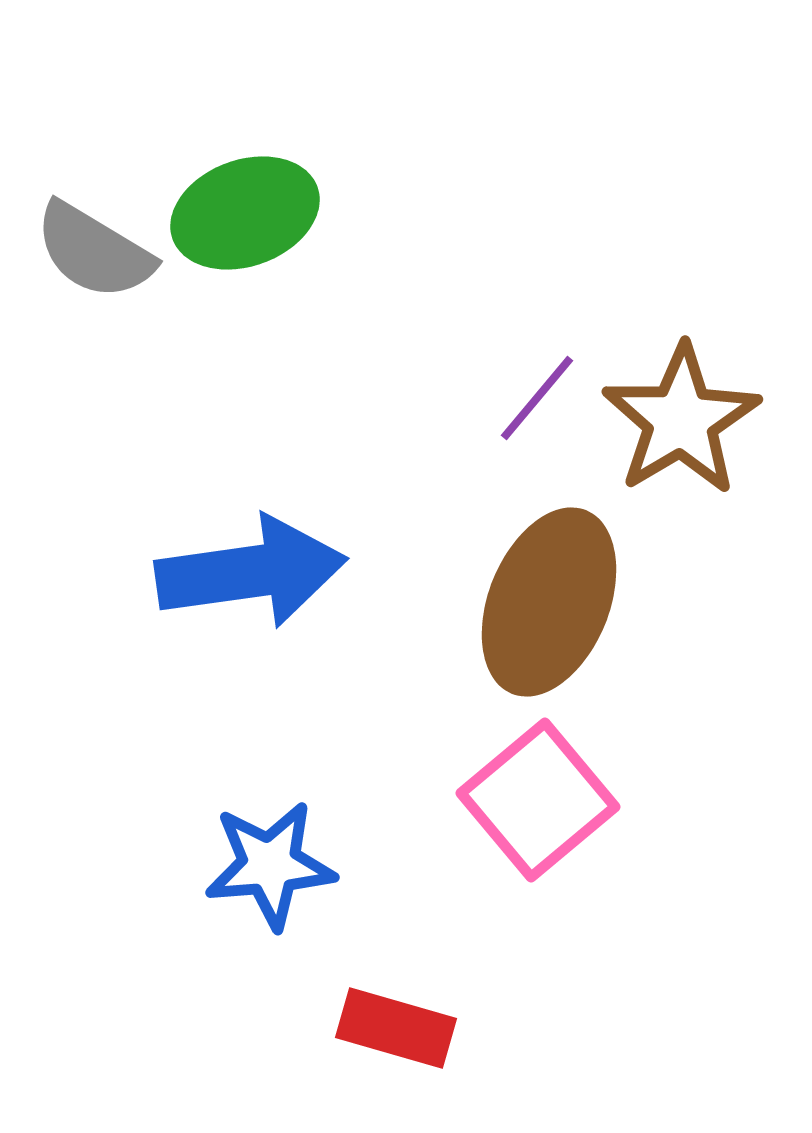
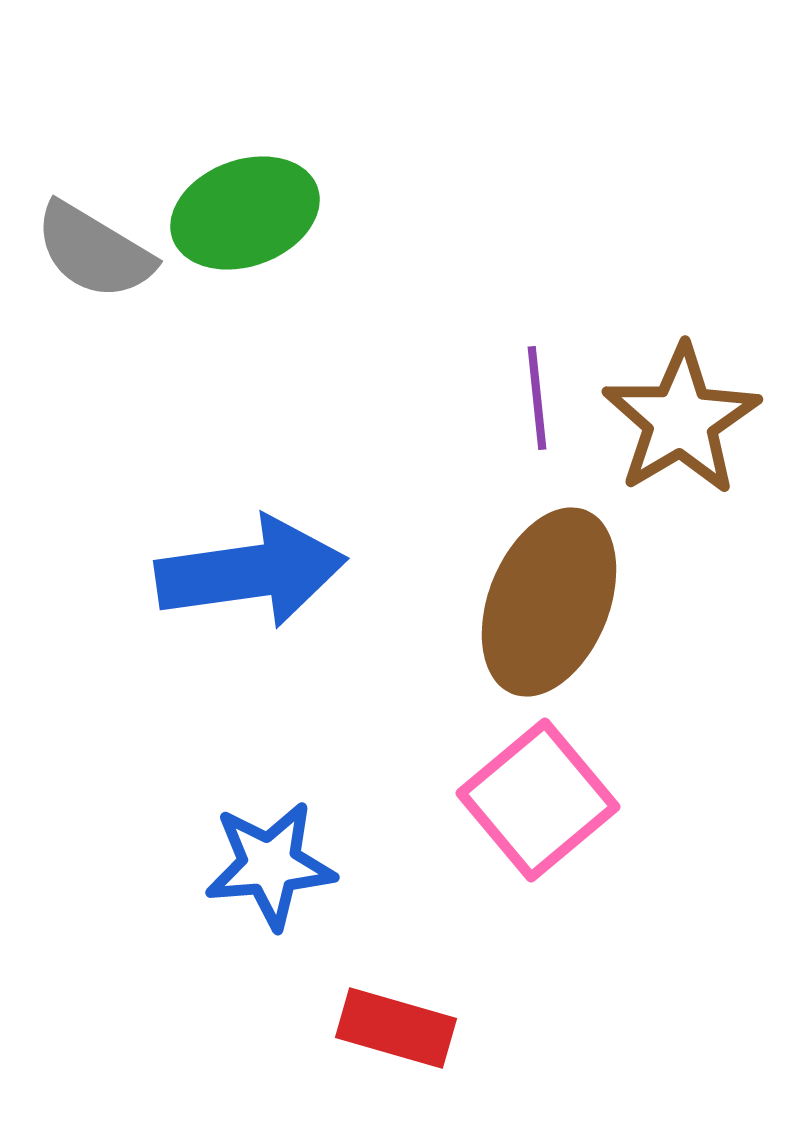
purple line: rotated 46 degrees counterclockwise
